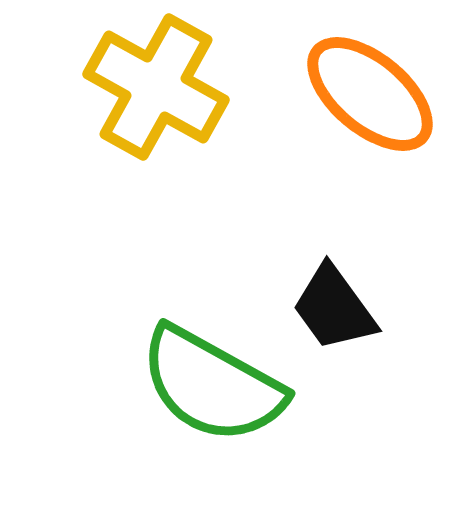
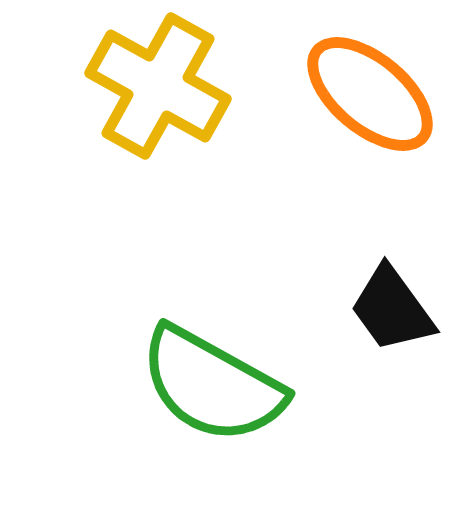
yellow cross: moved 2 px right, 1 px up
black trapezoid: moved 58 px right, 1 px down
